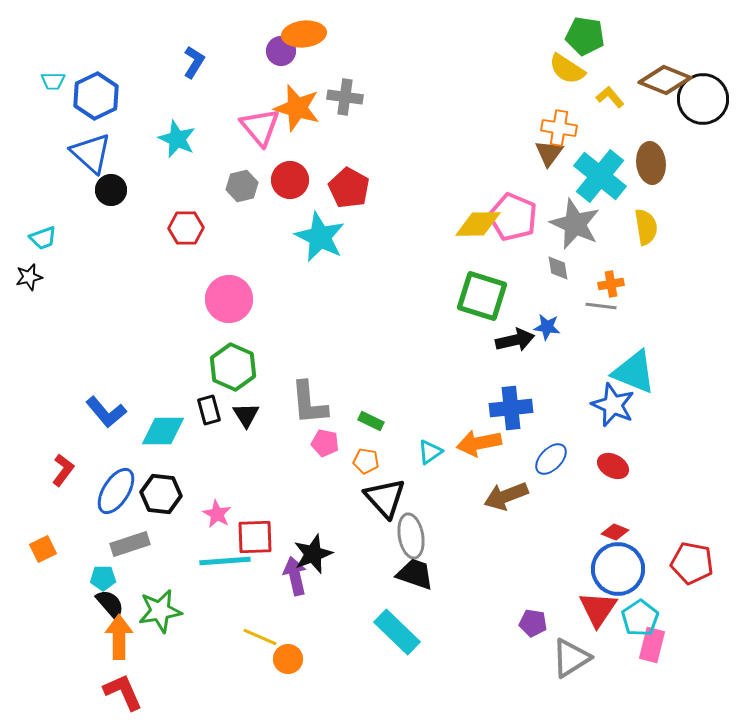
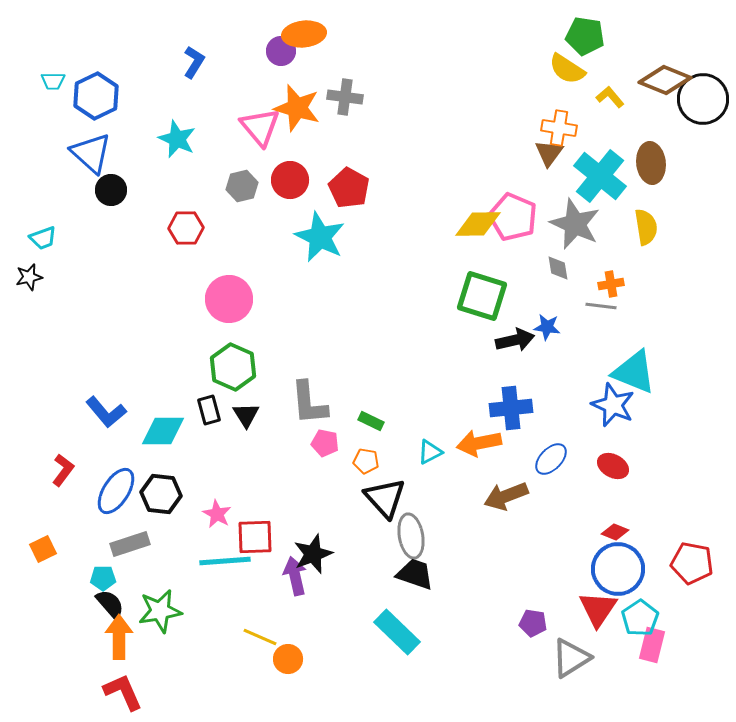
cyan triangle at (430, 452): rotated 8 degrees clockwise
